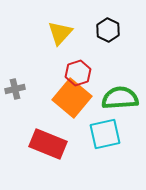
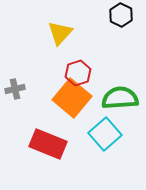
black hexagon: moved 13 px right, 15 px up
cyan square: rotated 28 degrees counterclockwise
